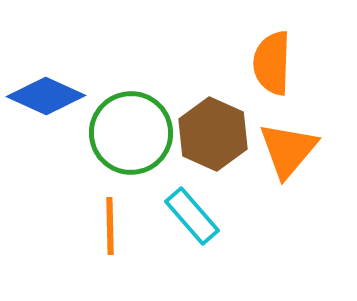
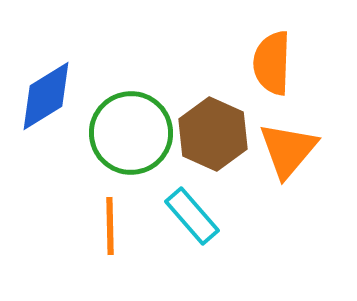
blue diamond: rotated 56 degrees counterclockwise
